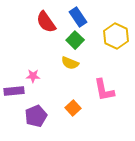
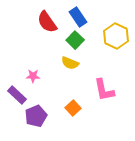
red semicircle: moved 1 px right
purple rectangle: moved 3 px right, 4 px down; rotated 48 degrees clockwise
